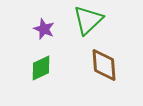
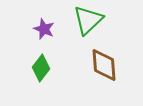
green diamond: rotated 28 degrees counterclockwise
